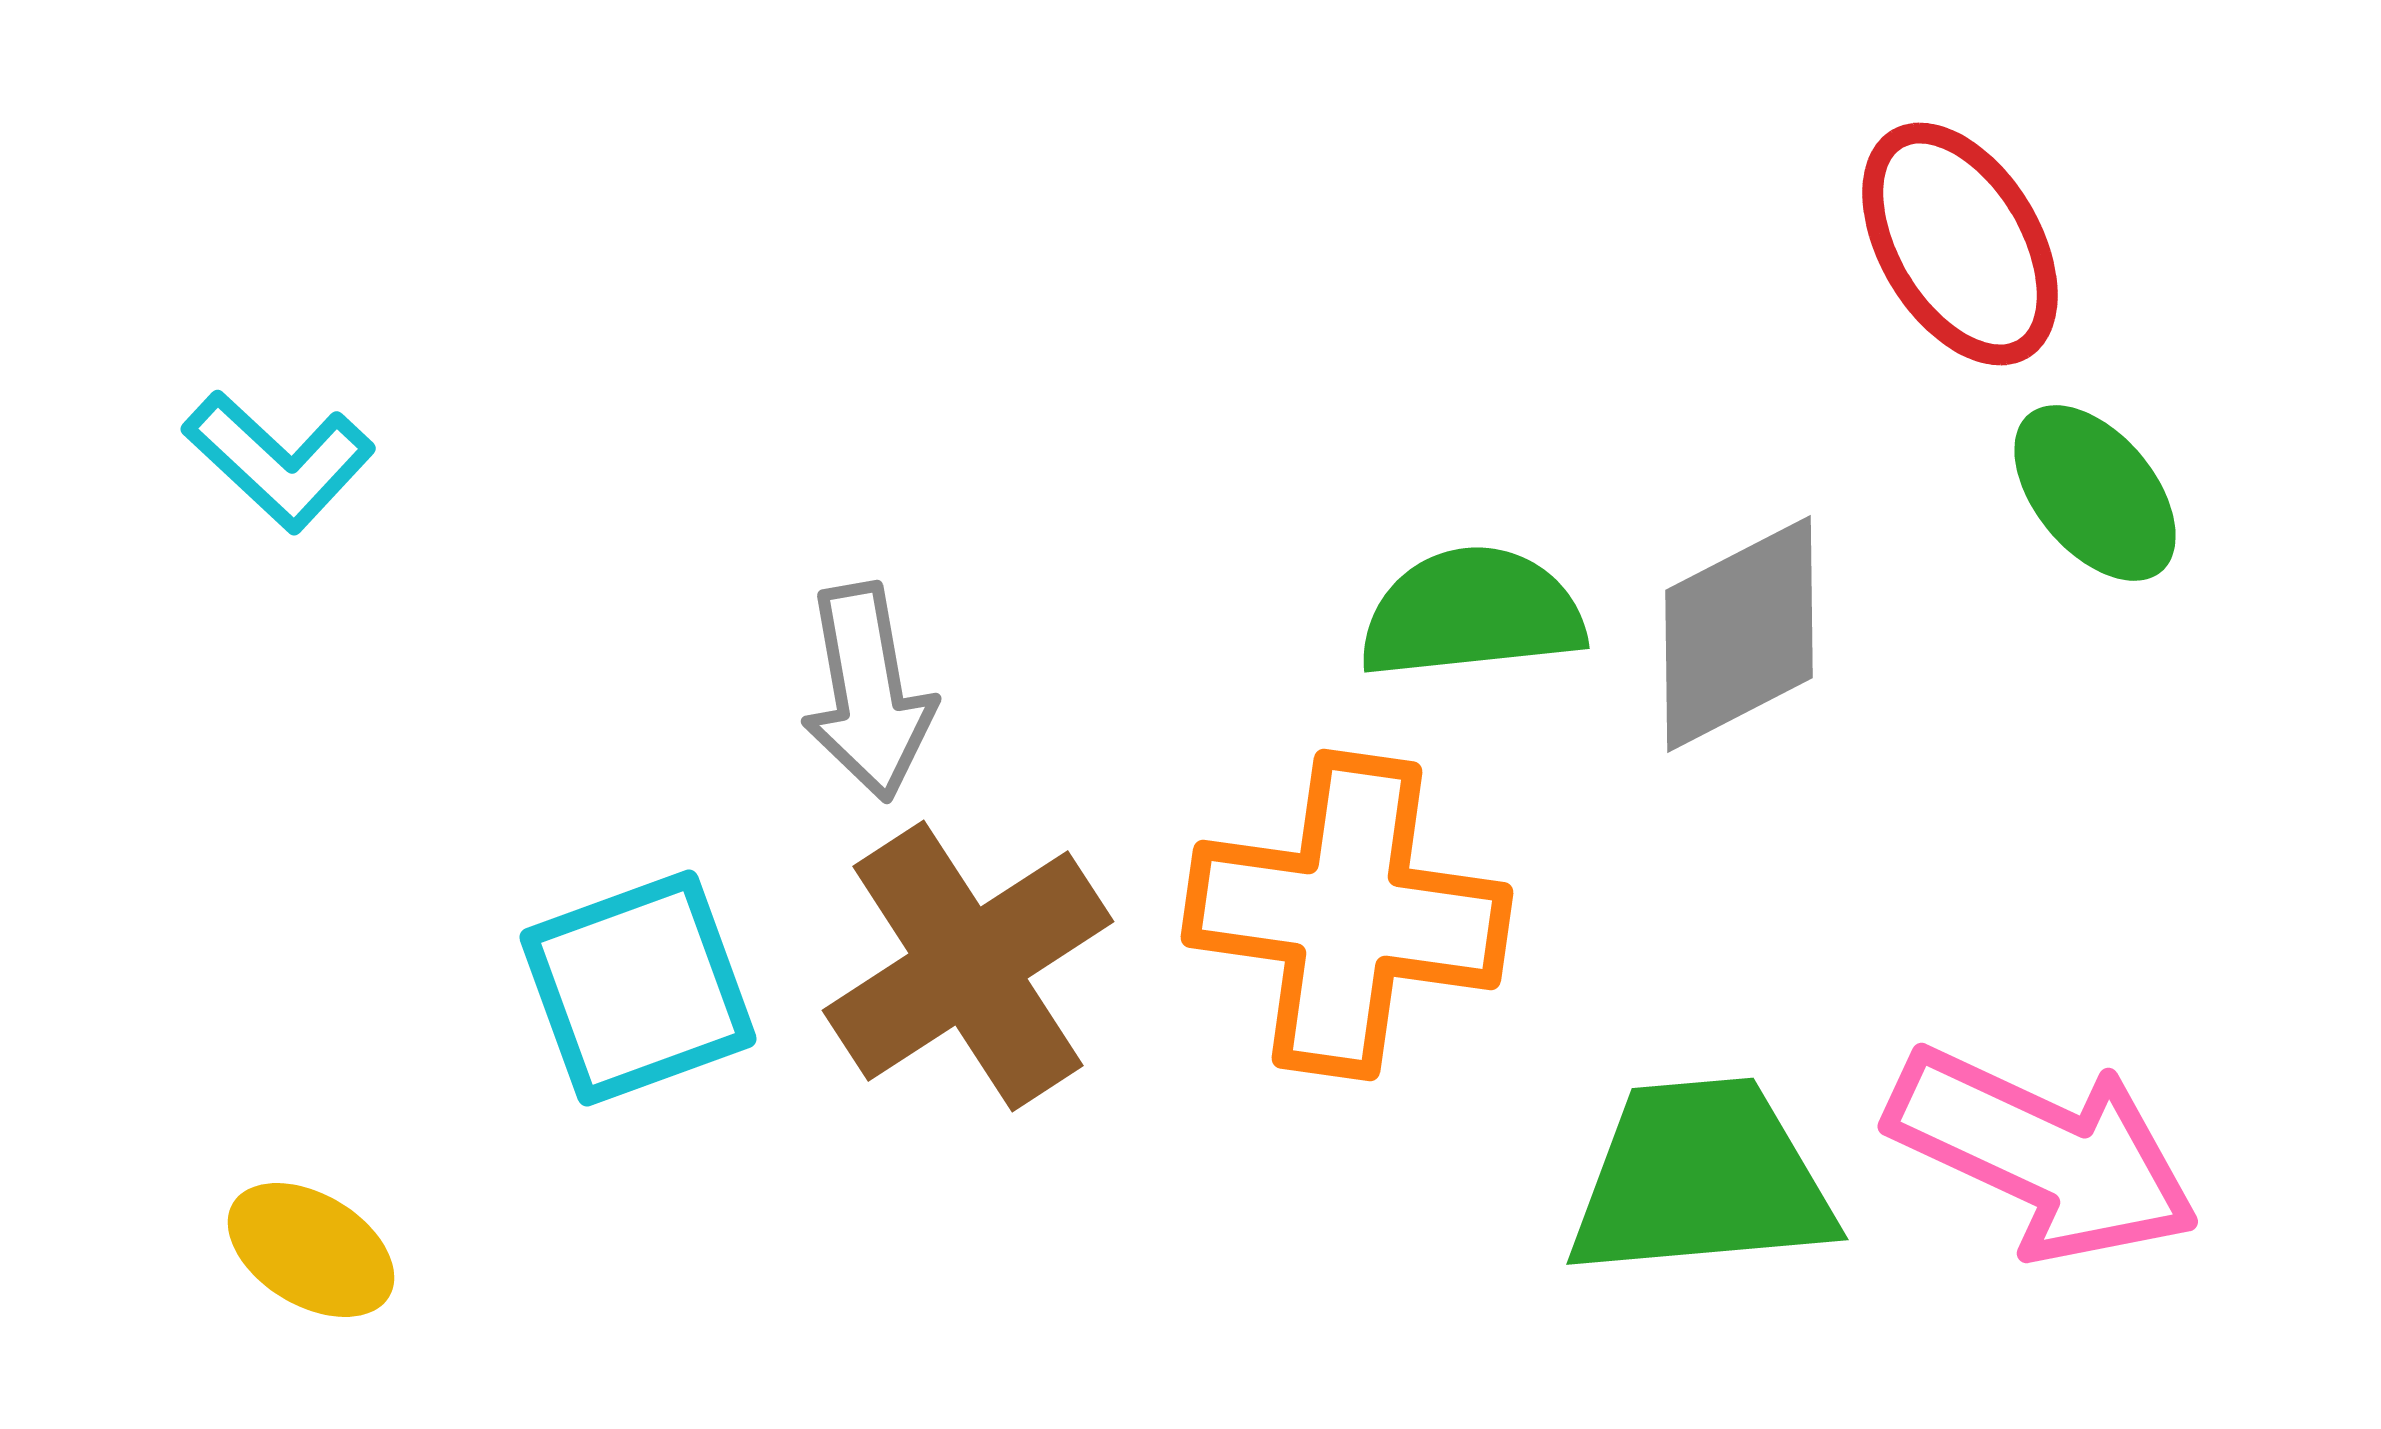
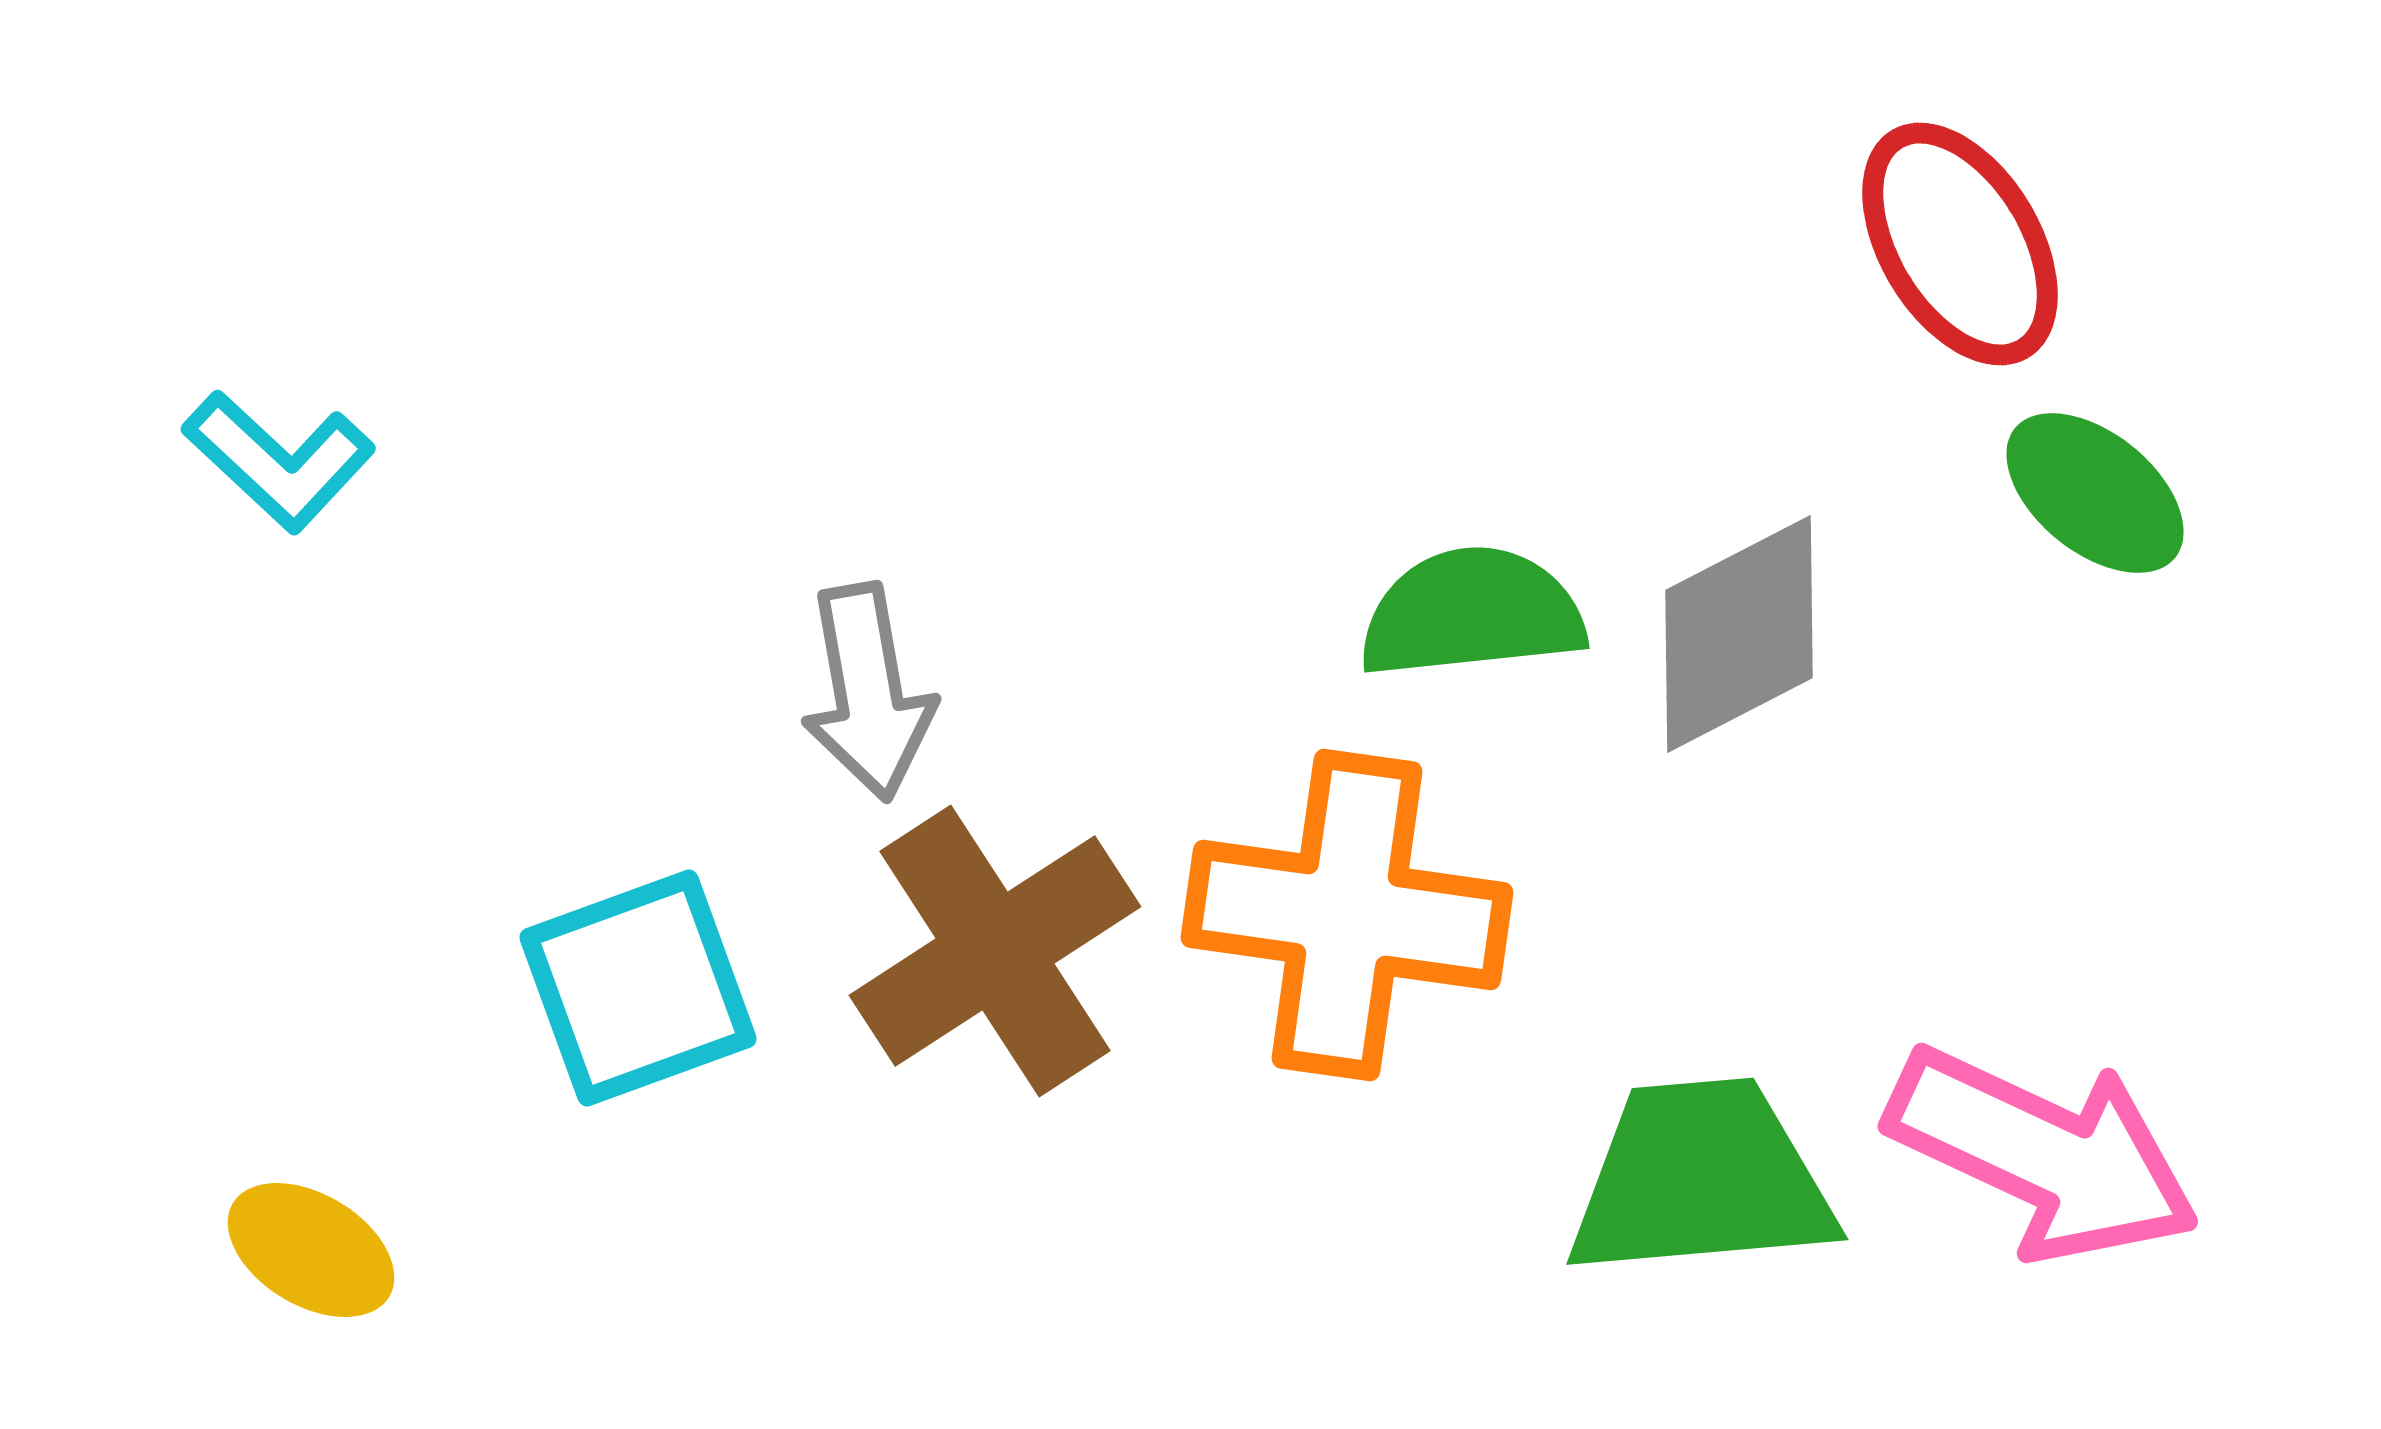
green ellipse: rotated 11 degrees counterclockwise
brown cross: moved 27 px right, 15 px up
